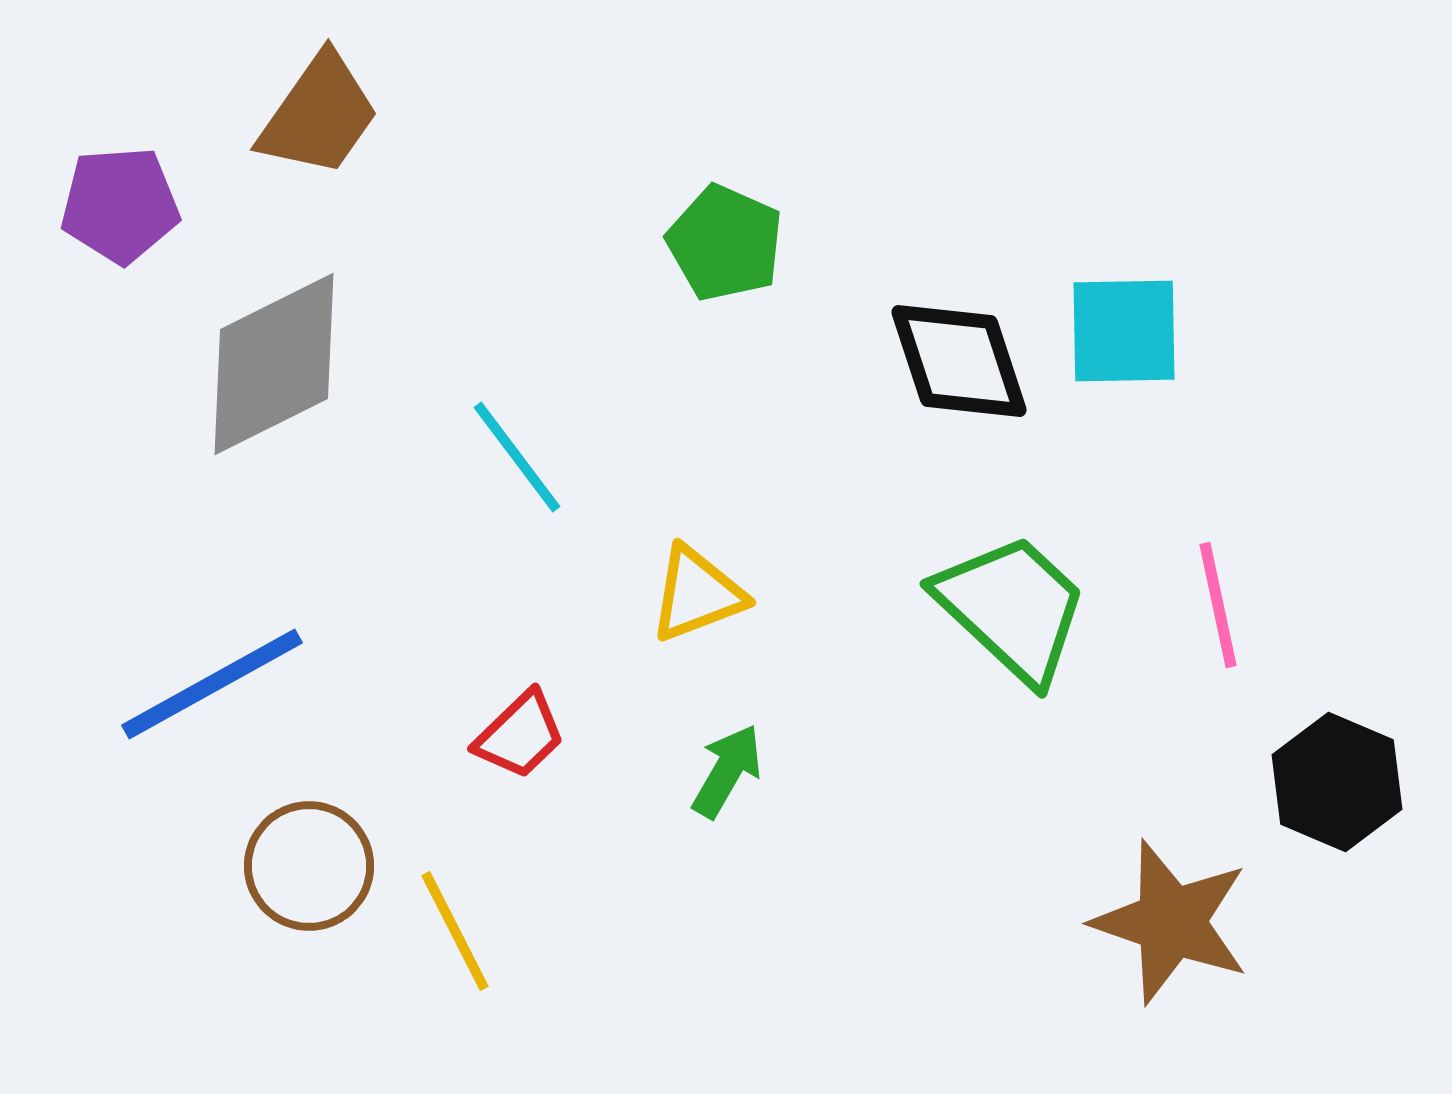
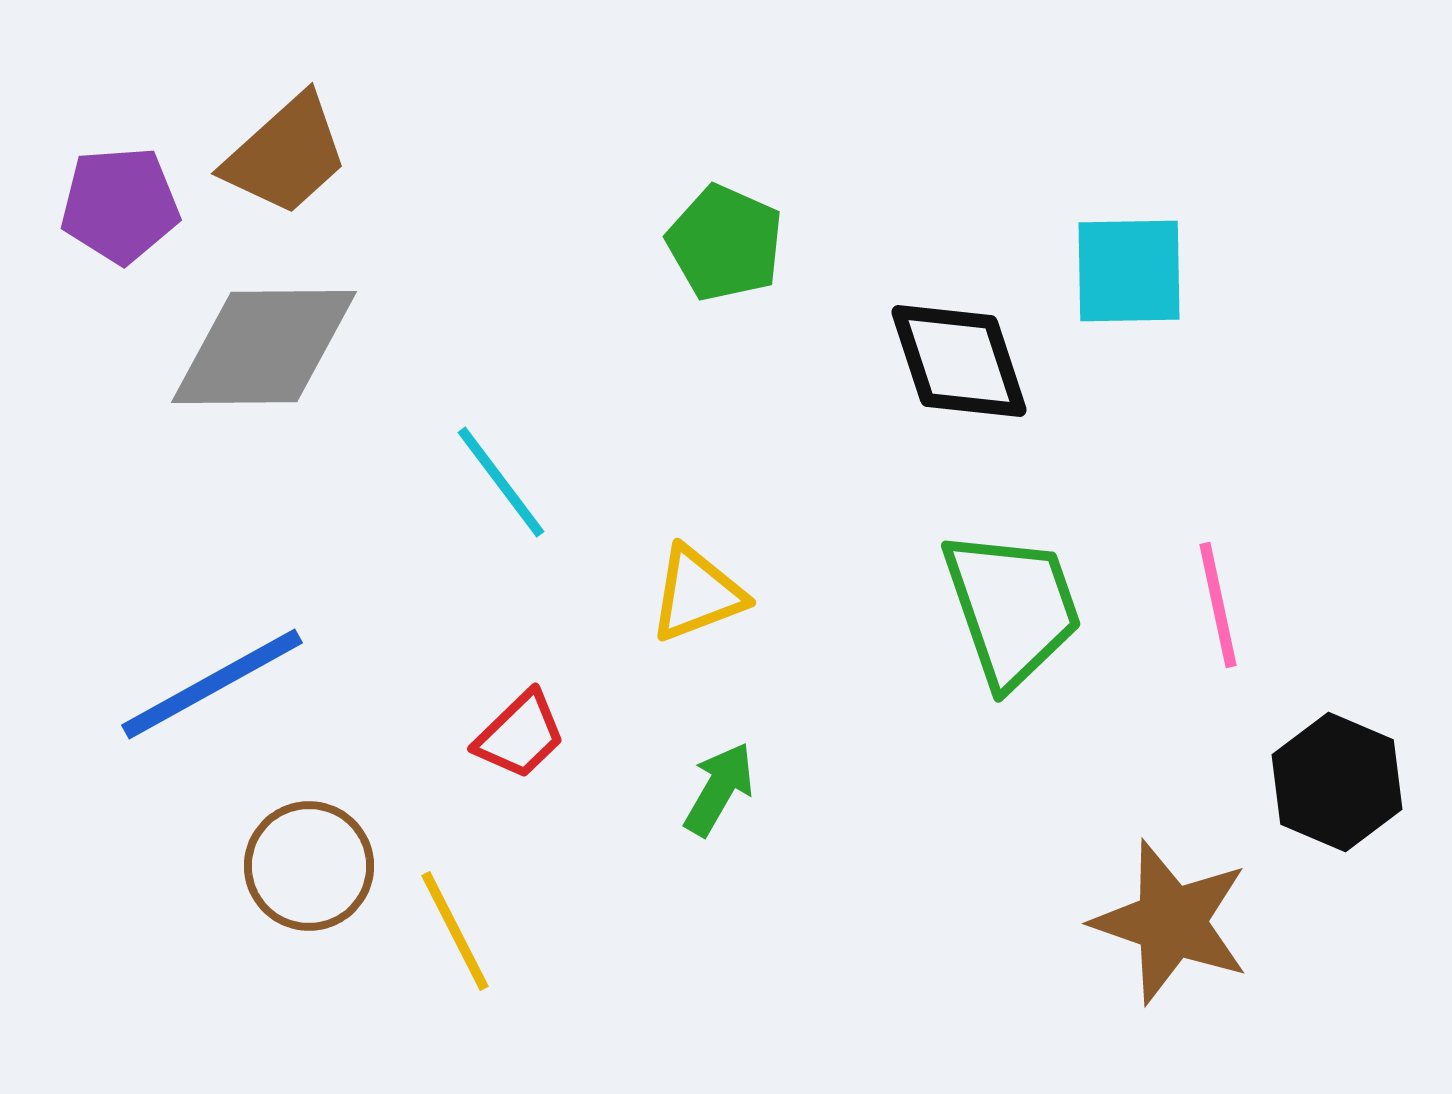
brown trapezoid: moved 33 px left, 40 px down; rotated 13 degrees clockwise
cyan square: moved 5 px right, 60 px up
gray diamond: moved 10 px left, 17 px up; rotated 26 degrees clockwise
cyan line: moved 16 px left, 25 px down
green trapezoid: rotated 28 degrees clockwise
green arrow: moved 8 px left, 18 px down
